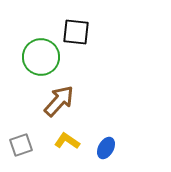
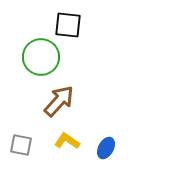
black square: moved 8 px left, 7 px up
gray square: rotated 30 degrees clockwise
